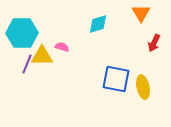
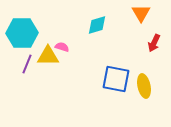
cyan diamond: moved 1 px left, 1 px down
yellow triangle: moved 6 px right
yellow ellipse: moved 1 px right, 1 px up
